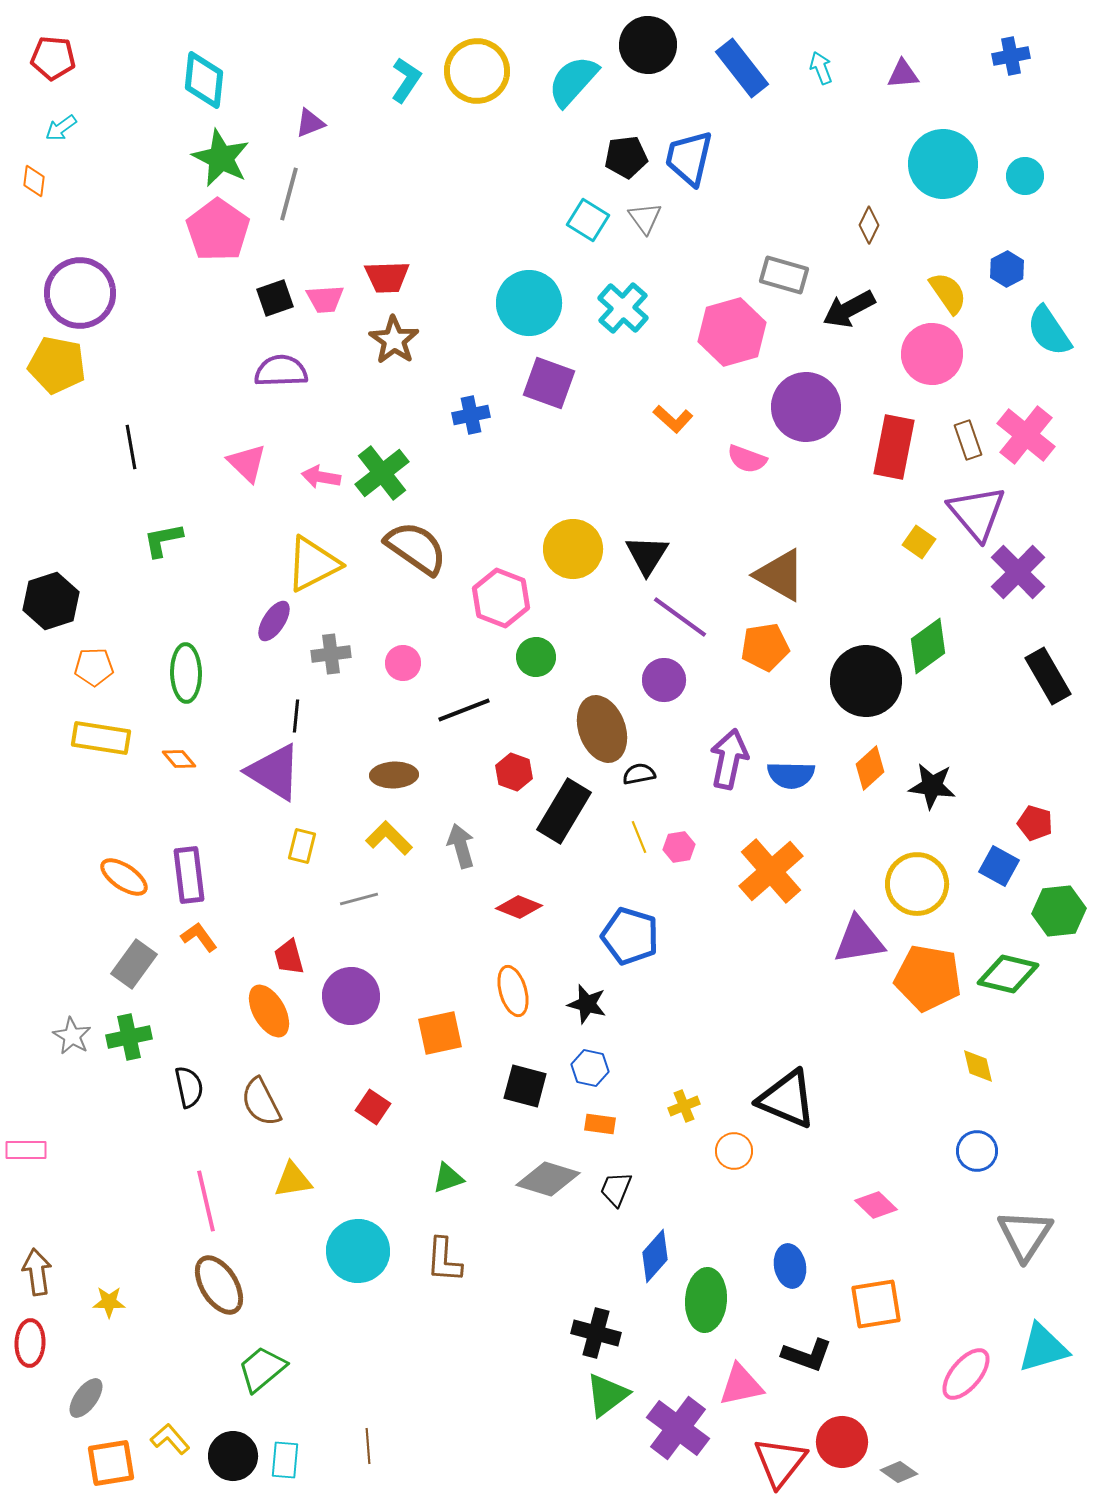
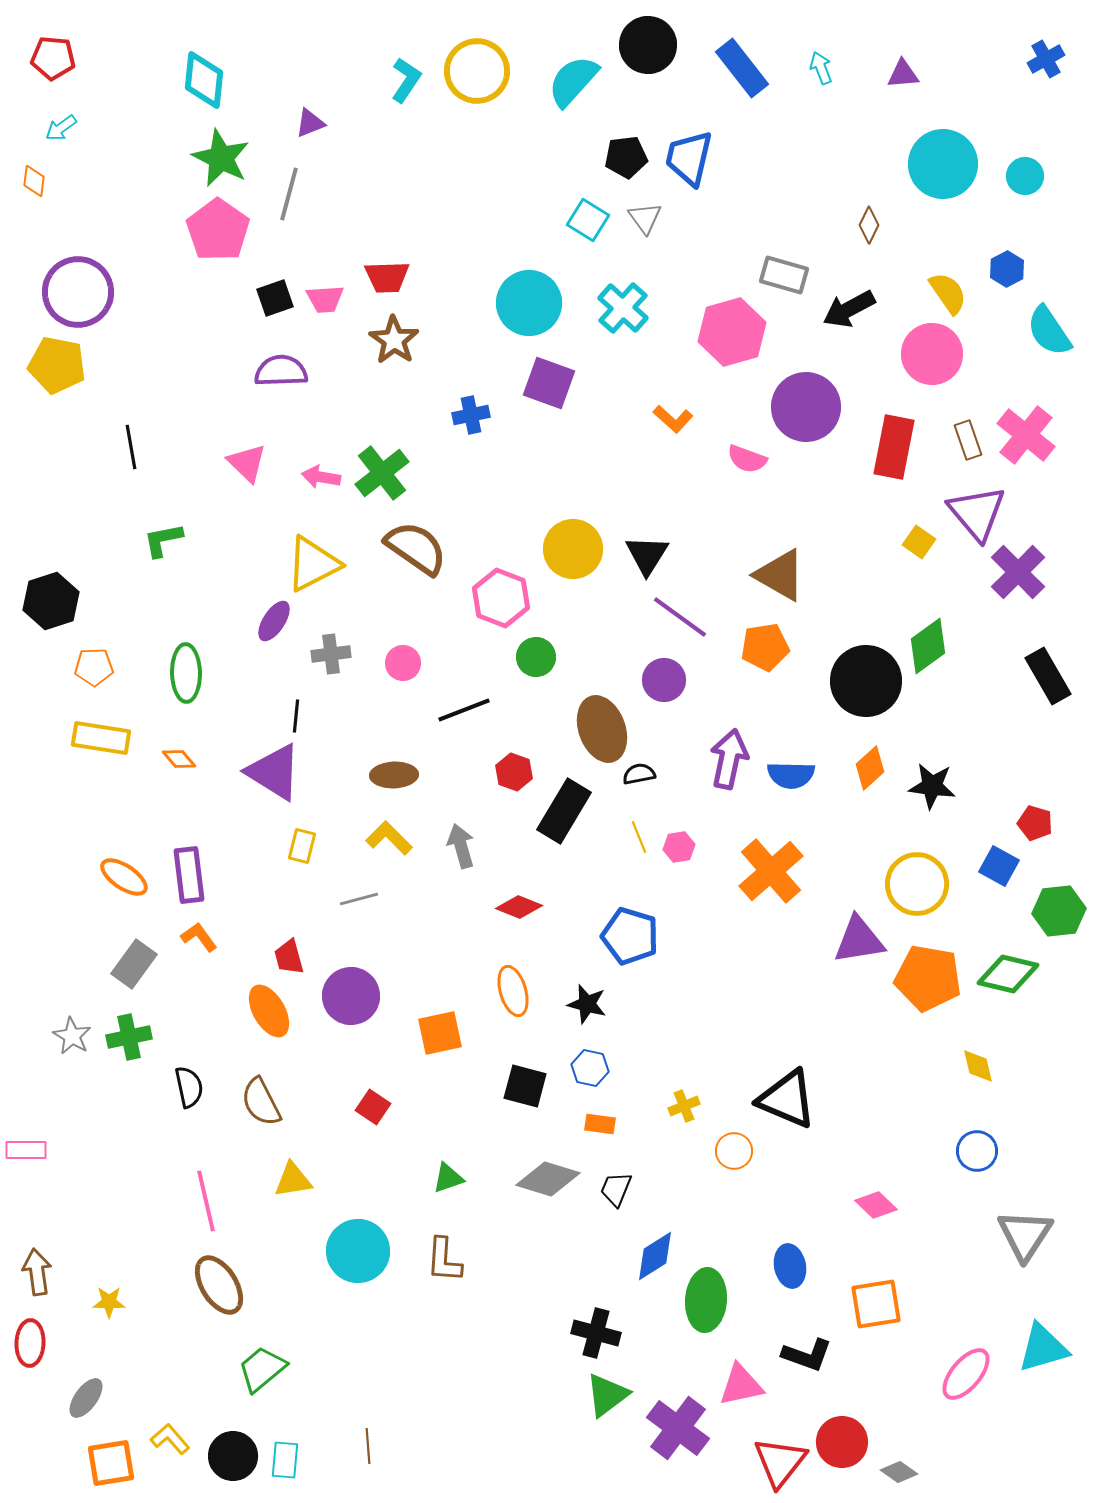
blue cross at (1011, 56): moved 35 px right, 3 px down; rotated 18 degrees counterclockwise
purple circle at (80, 293): moved 2 px left, 1 px up
blue diamond at (655, 1256): rotated 16 degrees clockwise
